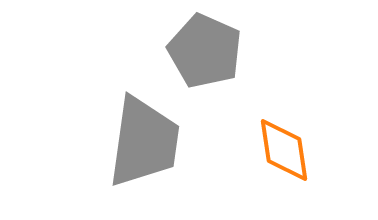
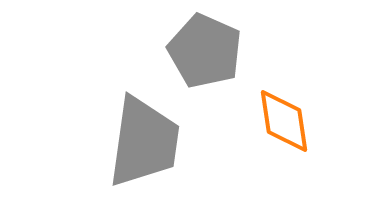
orange diamond: moved 29 px up
